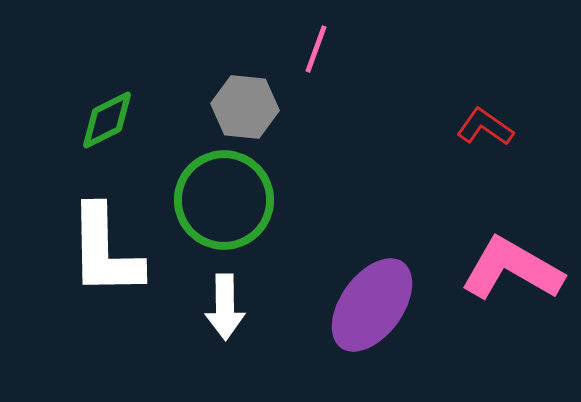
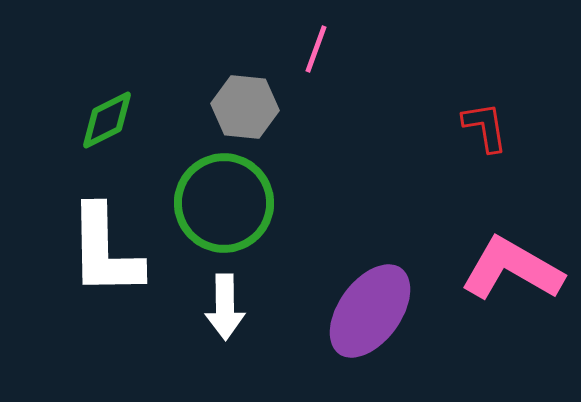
red L-shape: rotated 46 degrees clockwise
green circle: moved 3 px down
purple ellipse: moved 2 px left, 6 px down
